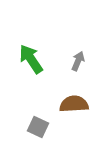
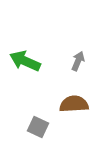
green arrow: moved 6 px left, 2 px down; rotated 32 degrees counterclockwise
